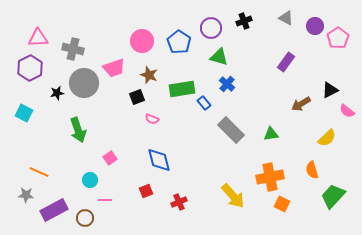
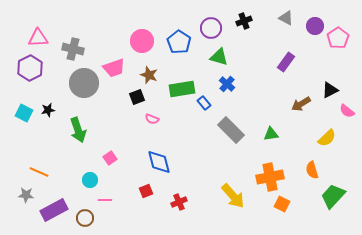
black star at (57, 93): moved 9 px left, 17 px down
blue diamond at (159, 160): moved 2 px down
